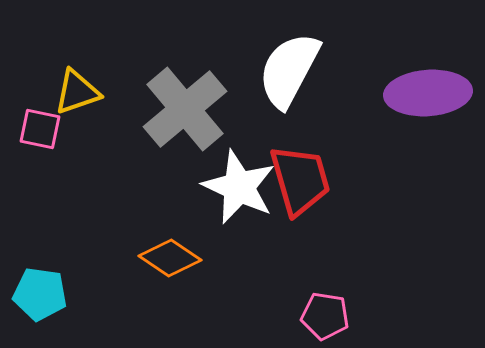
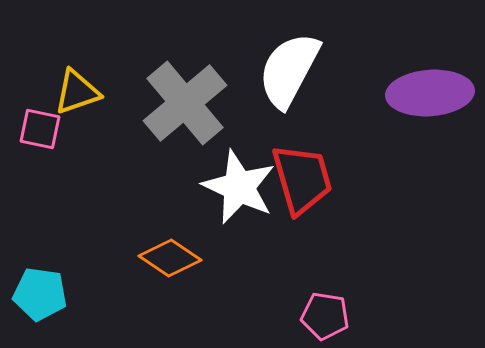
purple ellipse: moved 2 px right
gray cross: moved 6 px up
red trapezoid: moved 2 px right, 1 px up
